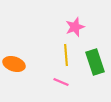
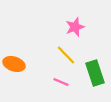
yellow line: rotated 40 degrees counterclockwise
green rectangle: moved 11 px down
